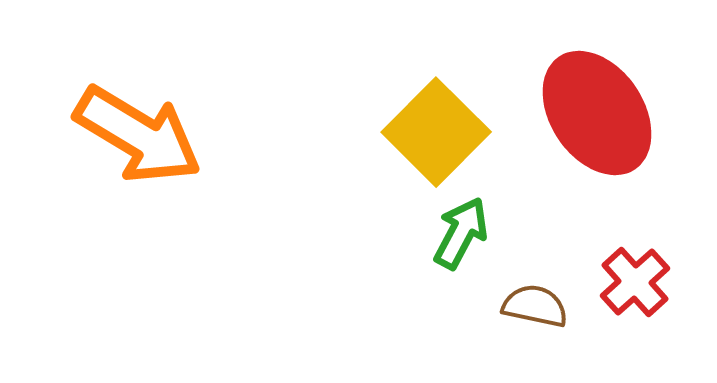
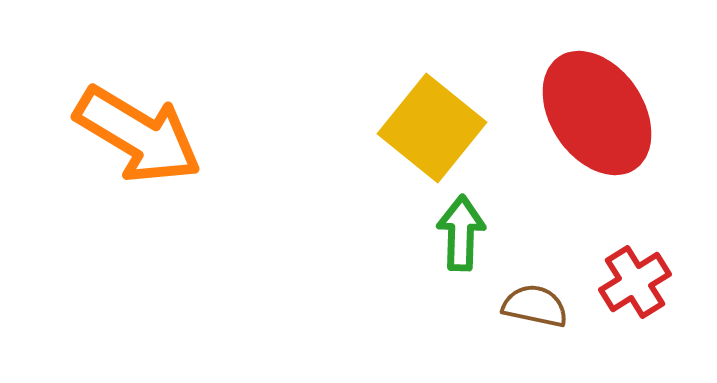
yellow square: moved 4 px left, 4 px up; rotated 6 degrees counterclockwise
green arrow: rotated 26 degrees counterclockwise
red cross: rotated 10 degrees clockwise
